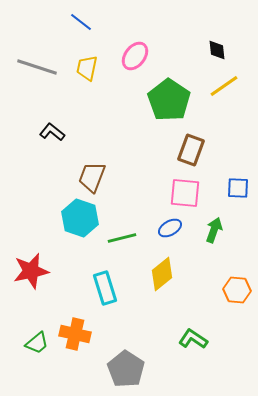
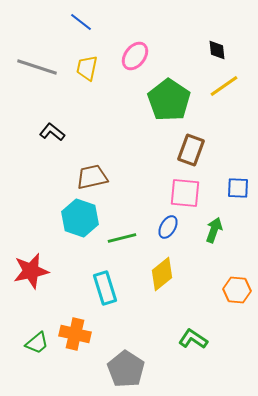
brown trapezoid: rotated 56 degrees clockwise
blue ellipse: moved 2 px left, 1 px up; rotated 30 degrees counterclockwise
